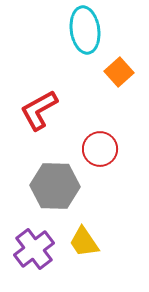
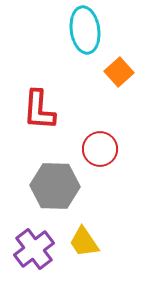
red L-shape: rotated 57 degrees counterclockwise
